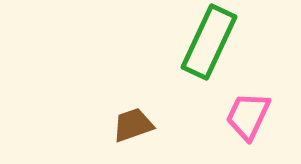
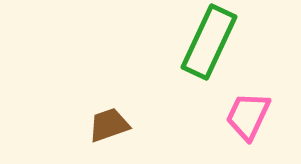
brown trapezoid: moved 24 px left
